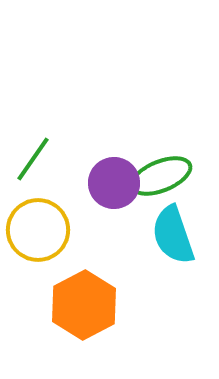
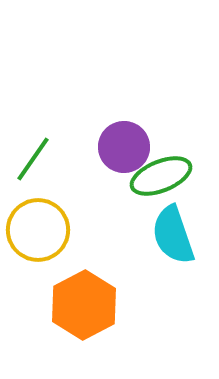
purple circle: moved 10 px right, 36 px up
